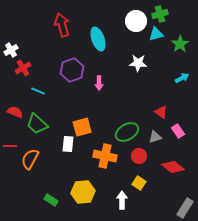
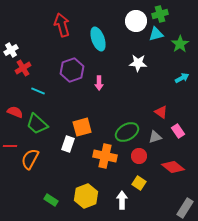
white rectangle: rotated 14 degrees clockwise
yellow hexagon: moved 3 px right, 4 px down; rotated 15 degrees counterclockwise
